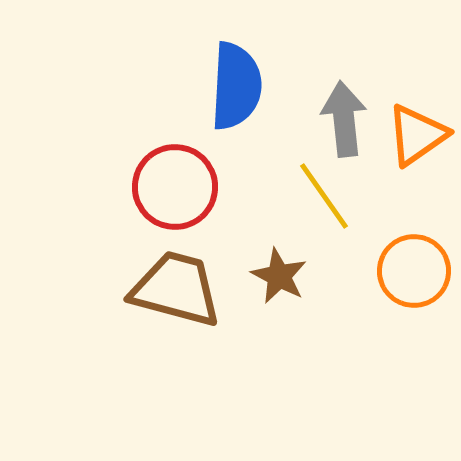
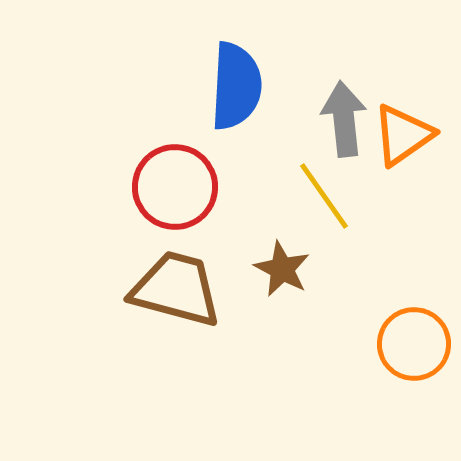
orange triangle: moved 14 px left
orange circle: moved 73 px down
brown star: moved 3 px right, 7 px up
